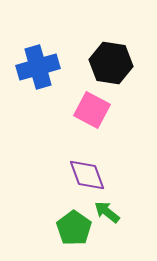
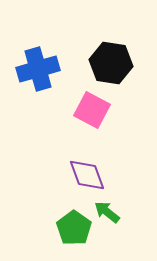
blue cross: moved 2 px down
